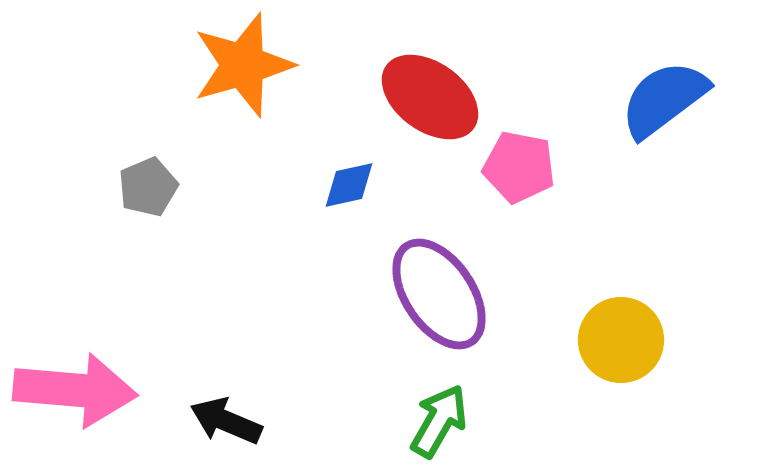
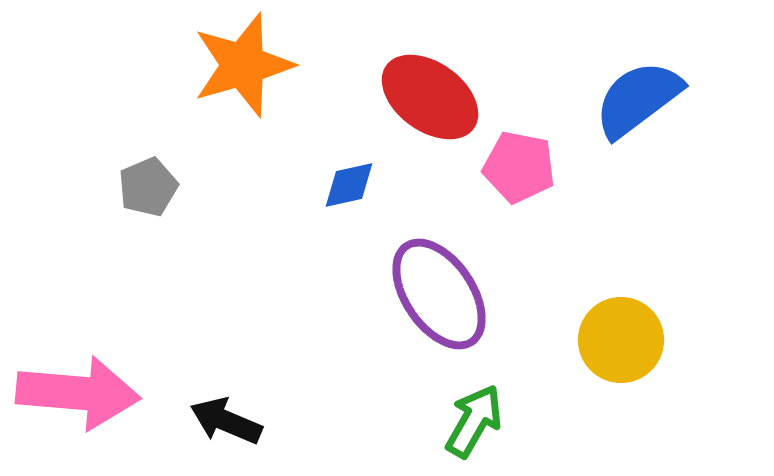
blue semicircle: moved 26 px left
pink arrow: moved 3 px right, 3 px down
green arrow: moved 35 px right
